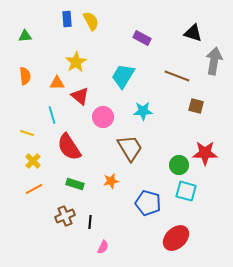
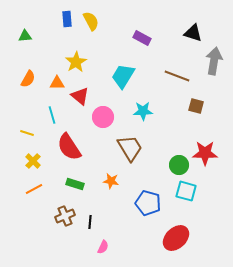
orange semicircle: moved 3 px right, 3 px down; rotated 36 degrees clockwise
orange star: rotated 21 degrees clockwise
